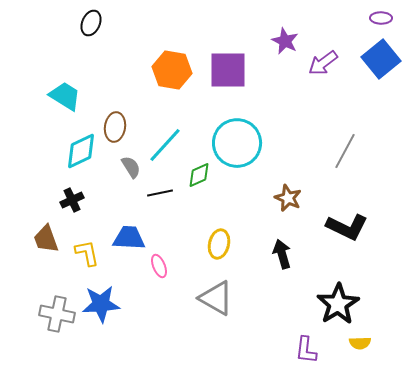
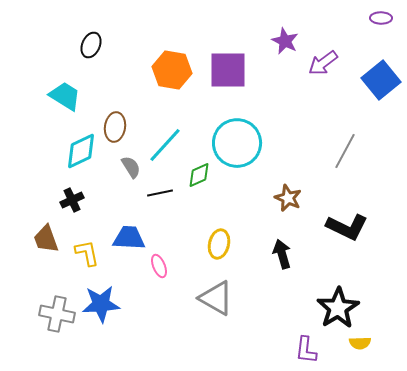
black ellipse: moved 22 px down
blue square: moved 21 px down
black star: moved 4 px down
